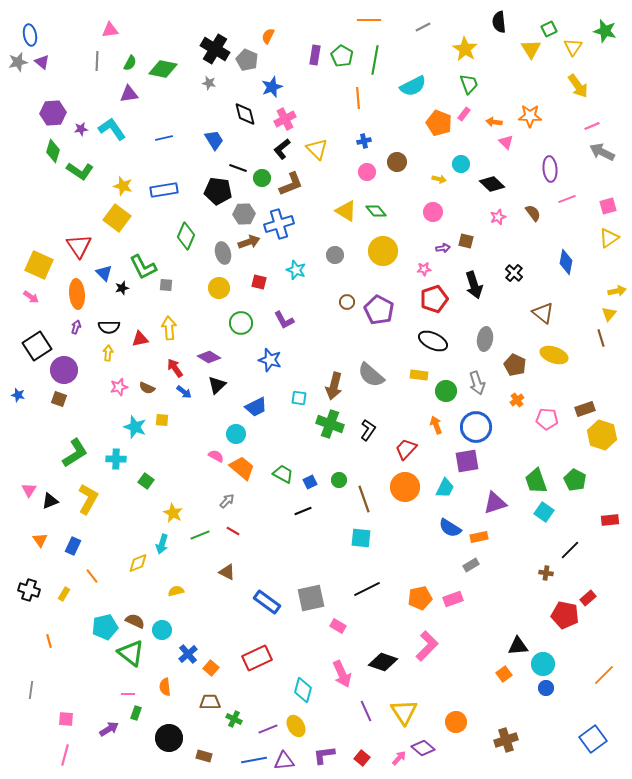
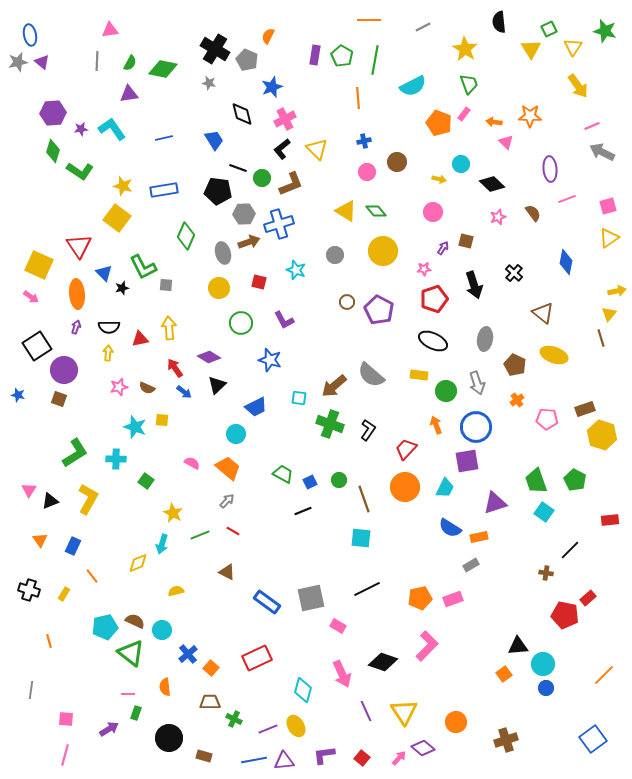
black diamond at (245, 114): moved 3 px left
purple arrow at (443, 248): rotated 48 degrees counterclockwise
brown arrow at (334, 386): rotated 36 degrees clockwise
pink semicircle at (216, 456): moved 24 px left, 7 px down
orange trapezoid at (242, 468): moved 14 px left
